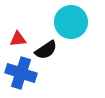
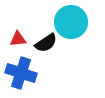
black semicircle: moved 7 px up
